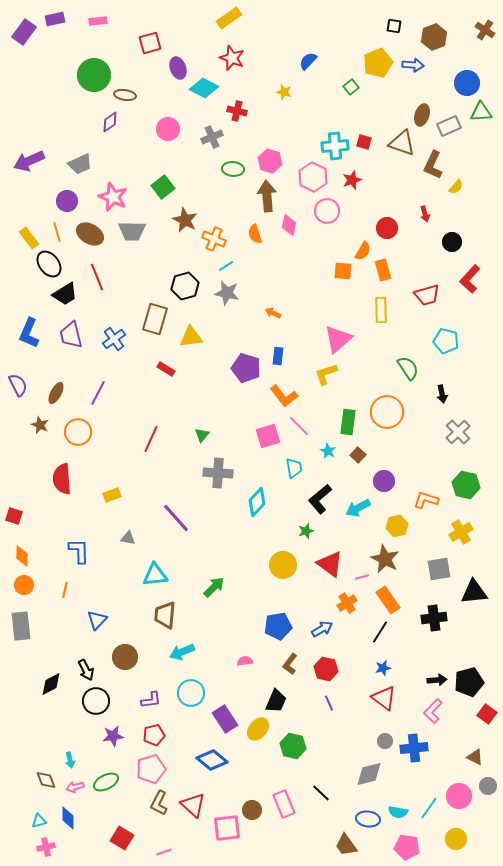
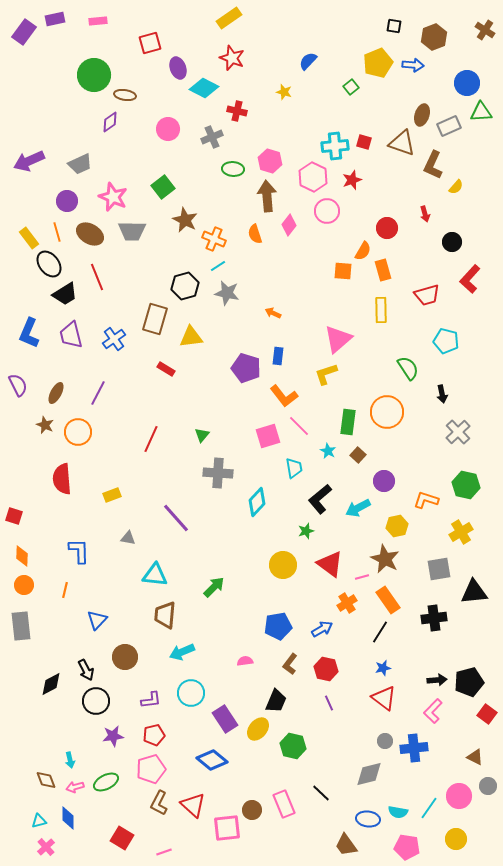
pink diamond at (289, 225): rotated 25 degrees clockwise
cyan line at (226, 266): moved 8 px left
brown star at (40, 425): moved 5 px right
cyan triangle at (155, 575): rotated 12 degrees clockwise
pink cross at (46, 847): rotated 30 degrees counterclockwise
